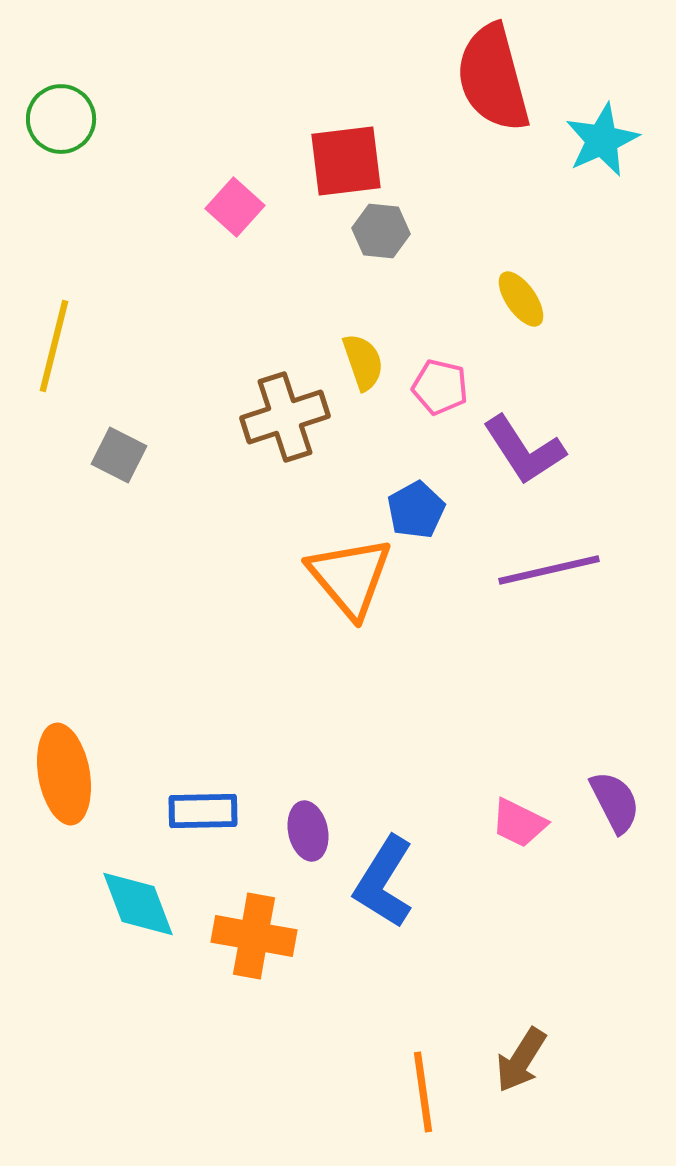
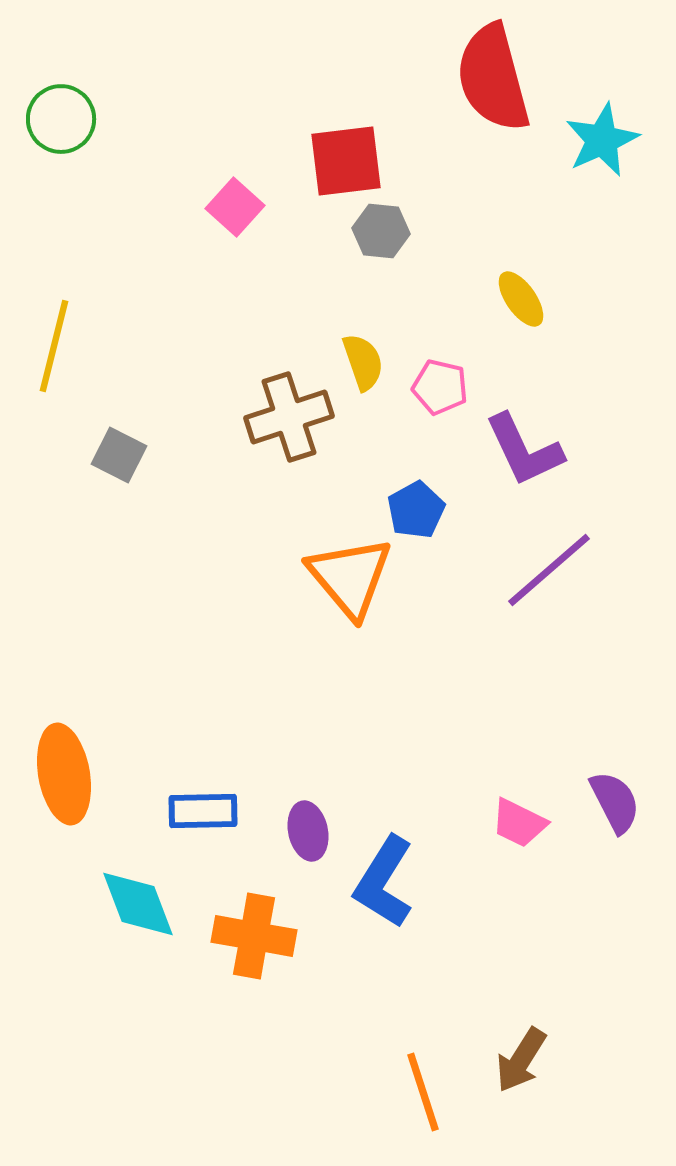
brown cross: moved 4 px right
purple L-shape: rotated 8 degrees clockwise
purple line: rotated 28 degrees counterclockwise
orange line: rotated 10 degrees counterclockwise
